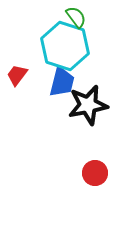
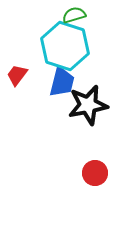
green semicircle: moved 2 px left, 2 px up; rotated 70 degrees counterclockwise
